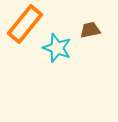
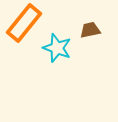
orange rectangle: moved 1 px left, 1 px up
